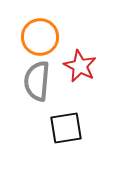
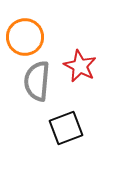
orange circle: moved 15 px left
black square: rotated 12 degrees counterclockwise
